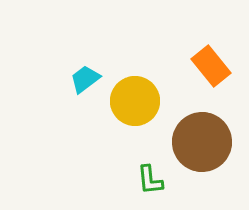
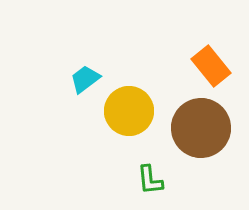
yellow circle: moved 6 px left, 10 px down
brown circle: moved 1 px left, 14 px up
